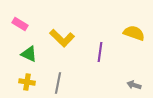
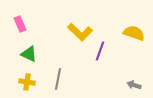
pink rectangle: rotated 35 degrees clockwise
yellow L-shape: moved 18 px right, 6 px up
purple line: moved 1 px up; rotated 12 degrees clockwise
gray line: moved 4 px up
